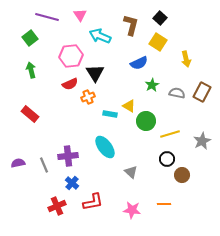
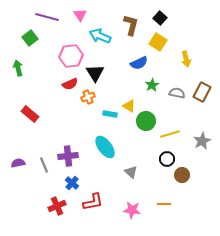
green arrow: moved 13 px left, 2 px up
